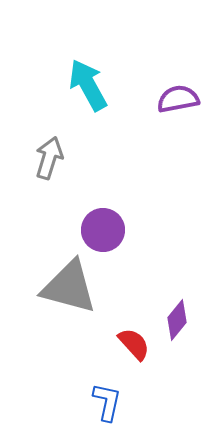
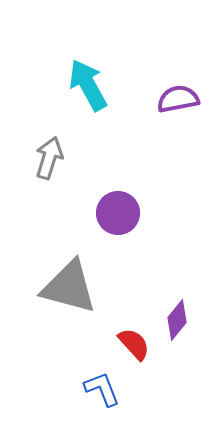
purple circle: moved 15 px right, 17 px up
blue L-shape: moved 5 px left, 13 px up; rotated 33 degrees counterclockwise
